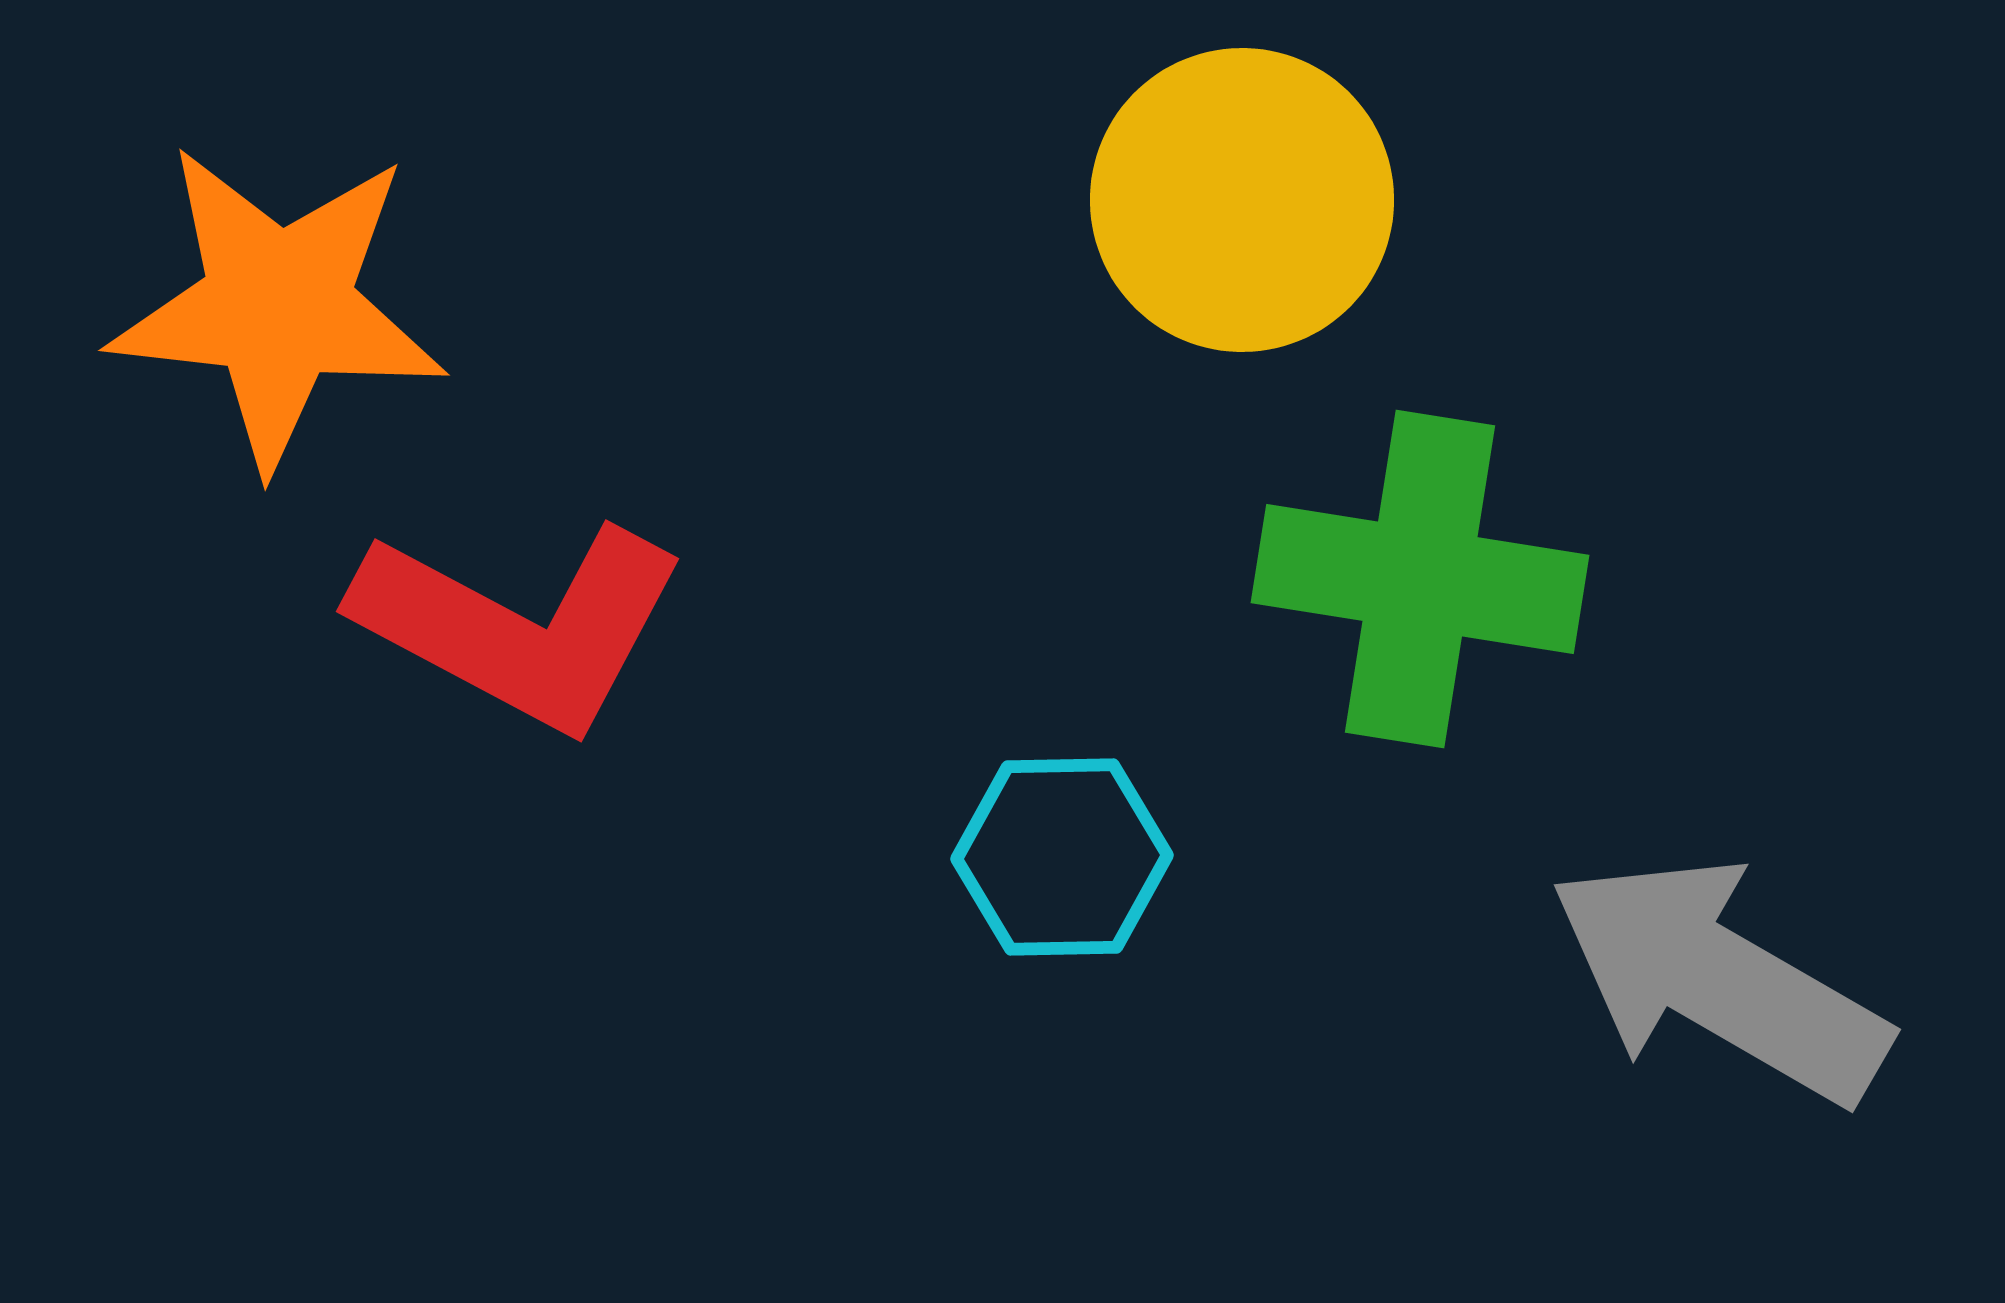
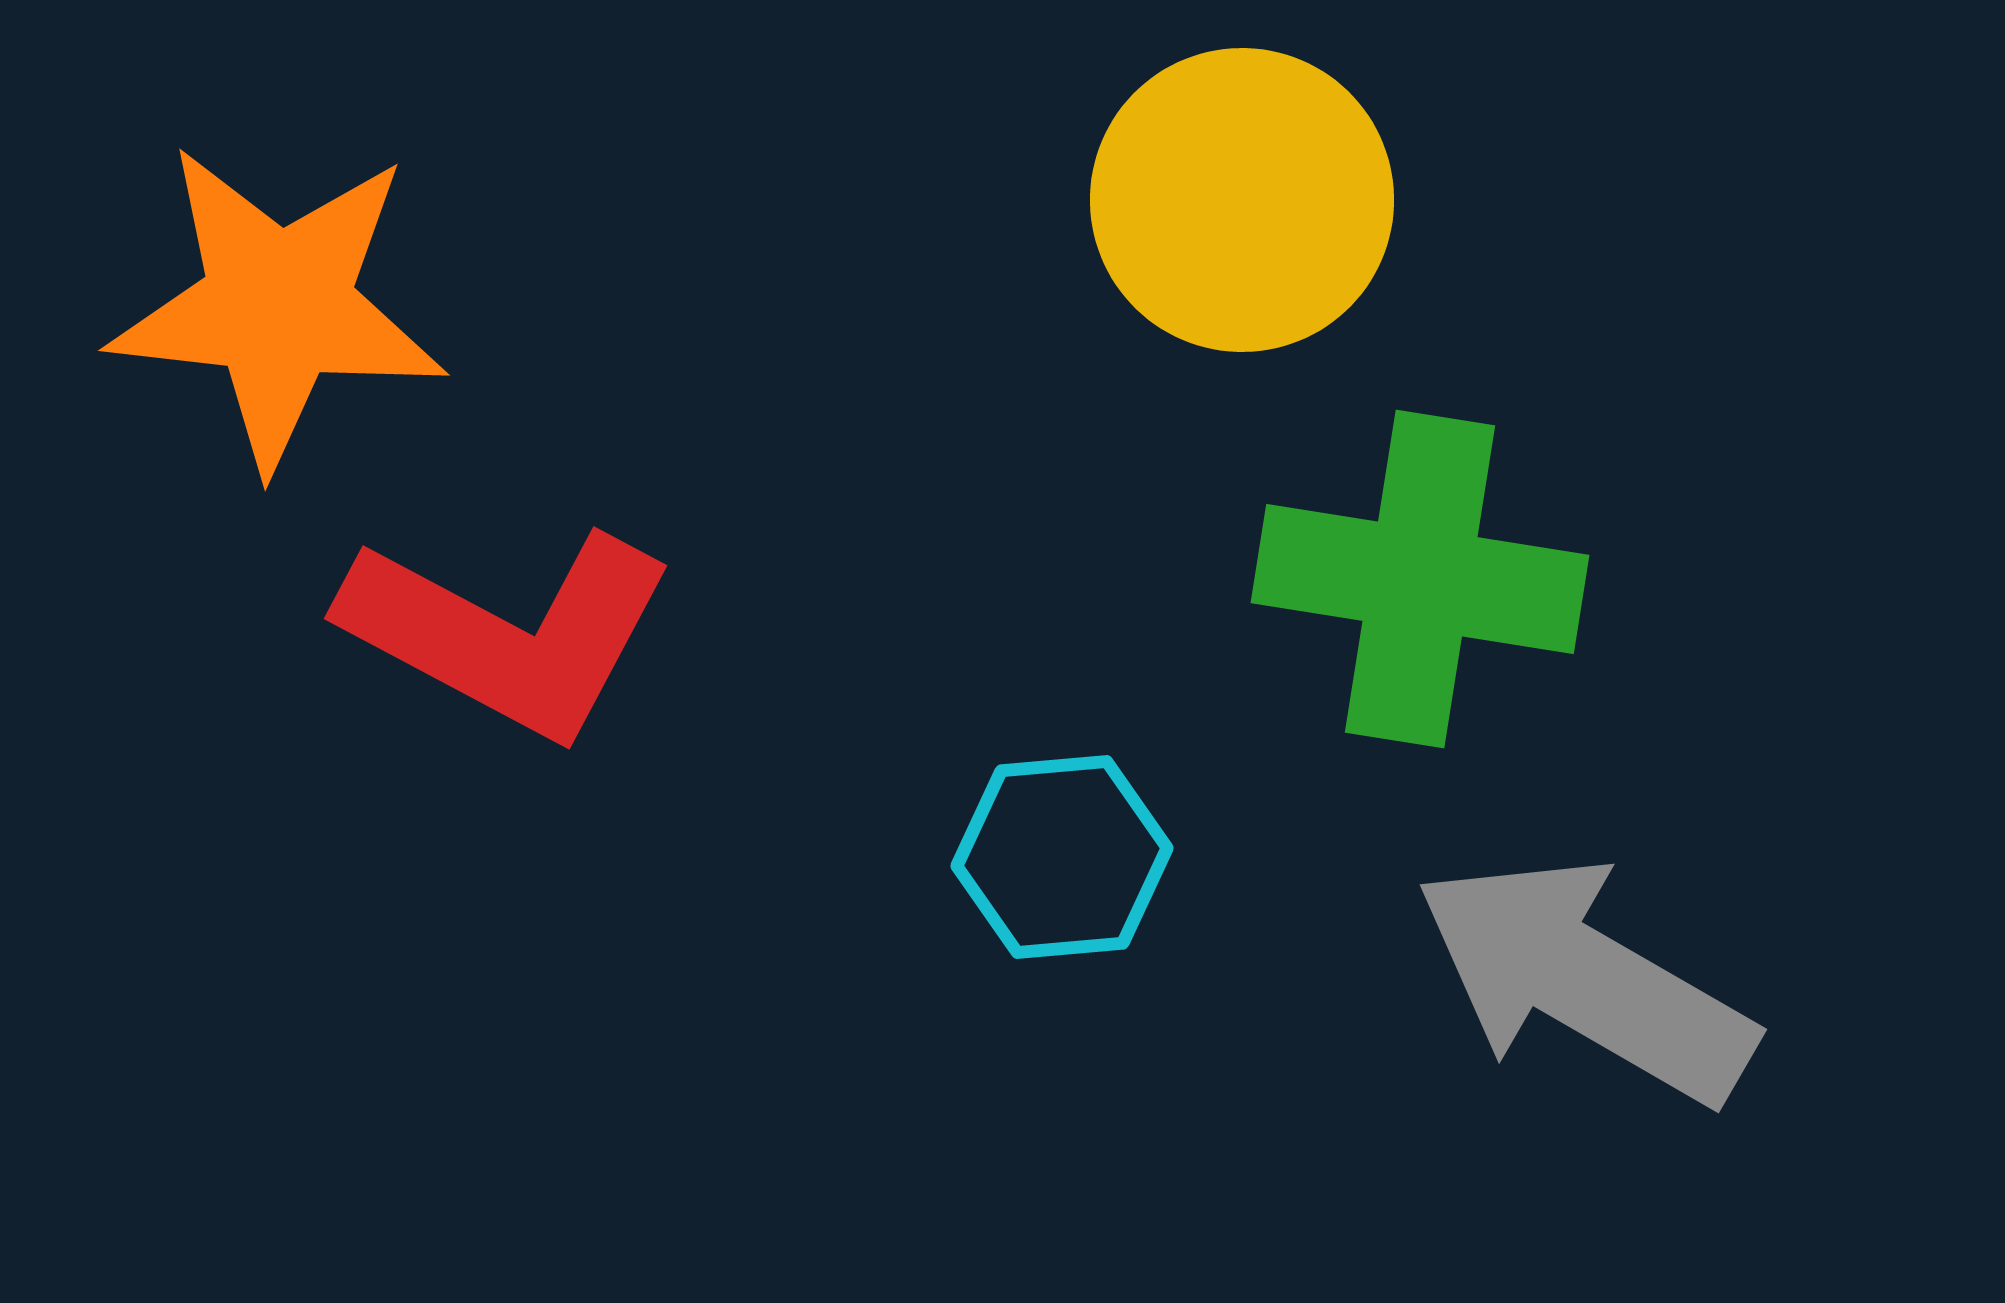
red L-shape: moved 12 px left, 7 px down
cyan hexagon: rotated 4 degrees counterclockwise
gray arrow: moved 134 px left
